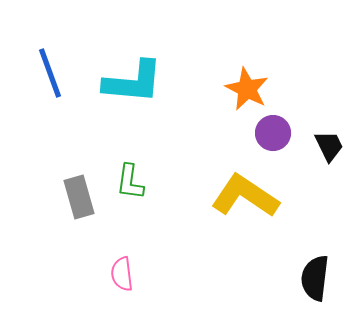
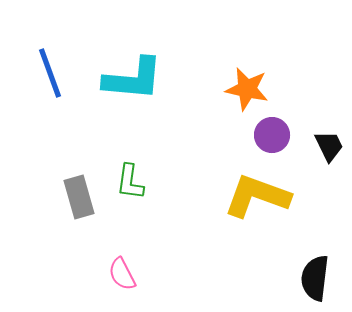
cyan L-shape: moved 3 px up
orange star: rotated 15 degrees counterclockwise
purple circle: moved 1 px left, 2 px down
yellow L-shape: moved 12 px right; rotated 14 degrees counterclockwise
pink semicircle: rotated 20 degrees counterclockwise
